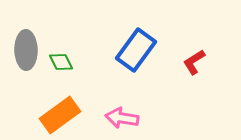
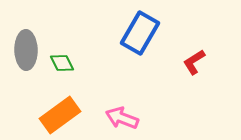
blue rectangle: moved 4 px right, 17 px up; rotated 6 degrees counterclockwise
green diamond: moved 1 px right, 1 px down
pink arrow: rotated 12 degrees clockwise
